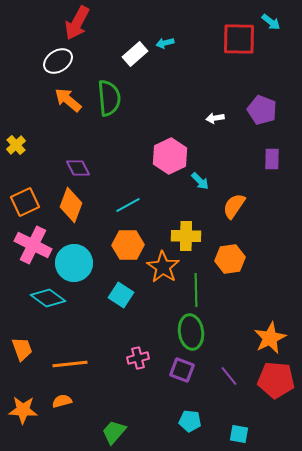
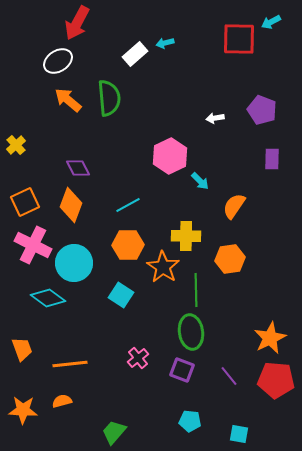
cyan arrow at (271, 22): rotated 114 degrees clockwise
pink cross at (138, 358): rotated 25 degrees counterclockwise
